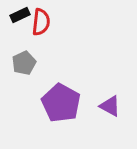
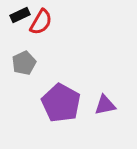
red semicircle: rotated 24 degrees clockwise
purple triangle: moved 5 px left, 1 px up; rotated 40 degrees counterclockwise
